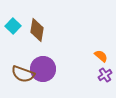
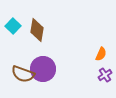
orange semicircle: moved 2 px up; rotated 72 degrees clockwise
